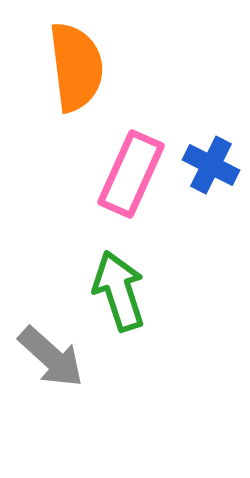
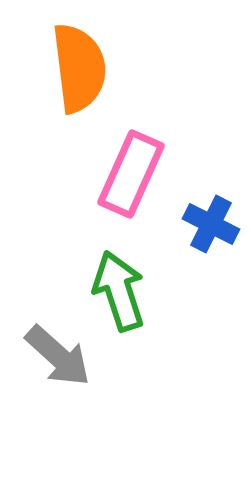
orange semicircle: moved 3 px right, 1 px down
blue cross: moved 59 px down
gray arrow: moved 7 px right, 1 px up
